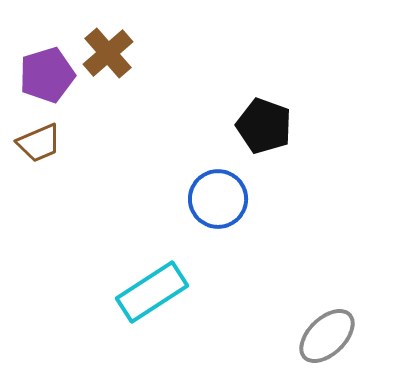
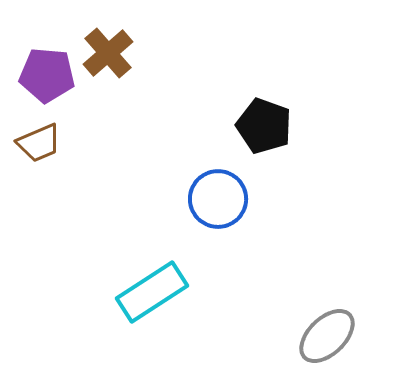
purple pentagon: rotated 22 degrees clockwise
